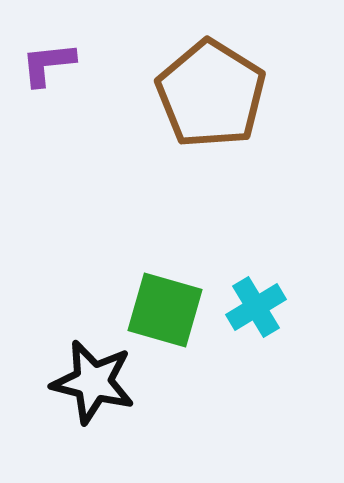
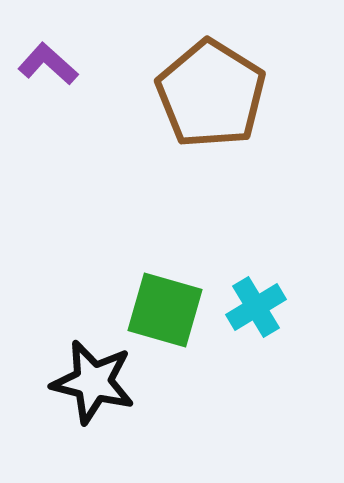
purple L-shape: rotated 48 degrees clockwise
